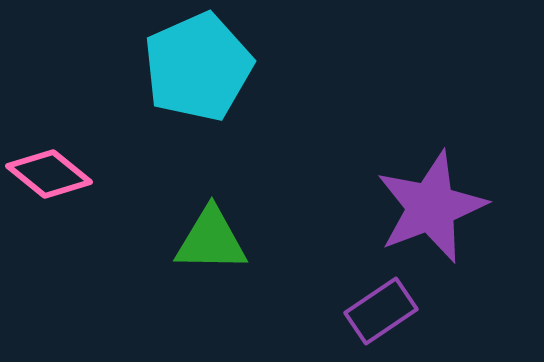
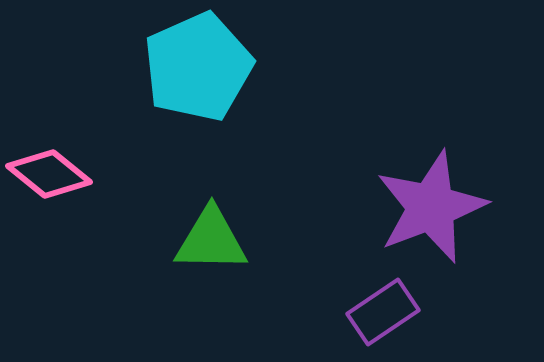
purple rectangle: moved 2 px right, 1 px down
